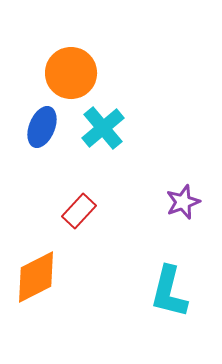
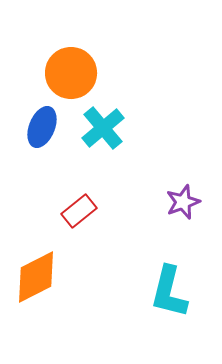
red rectangle: rotated 8 degrees clockwise
